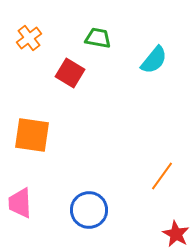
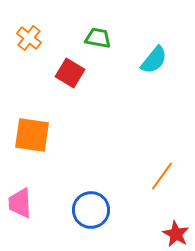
orange cross: rotated 15 degrees counterclockwise
blue circle: moved 2 px right
